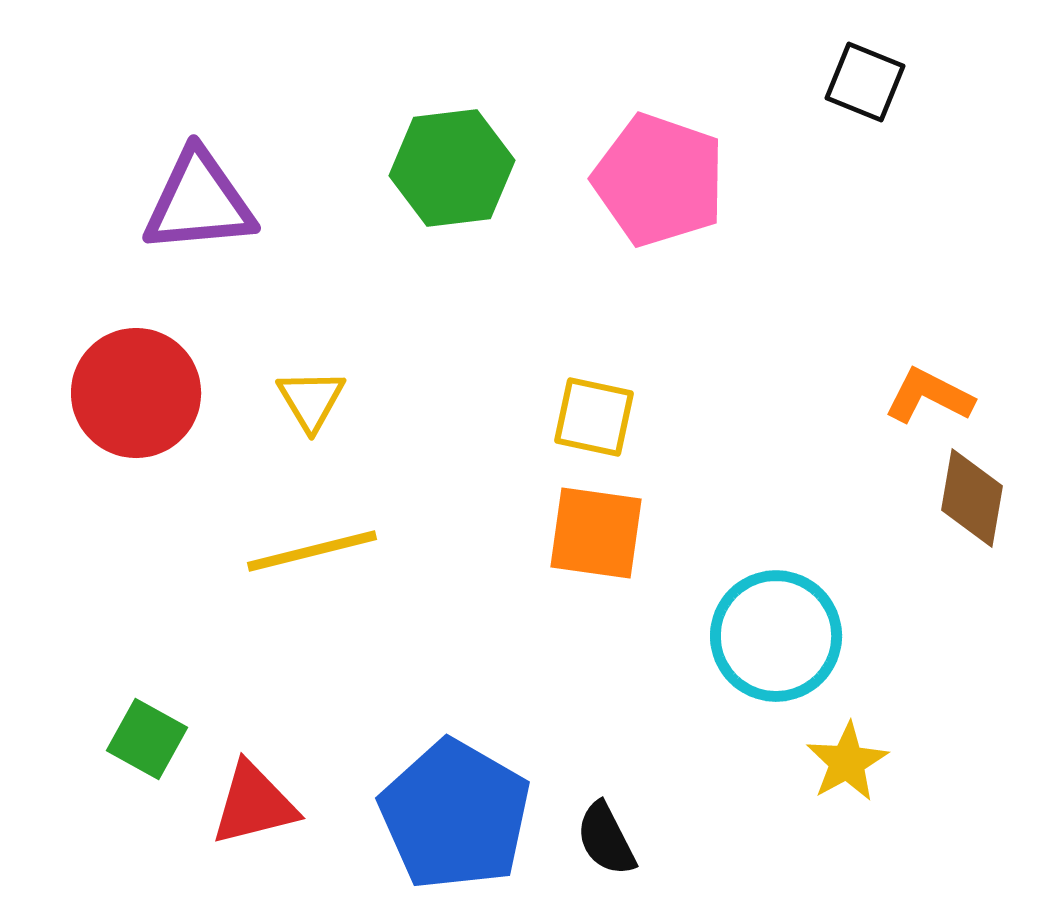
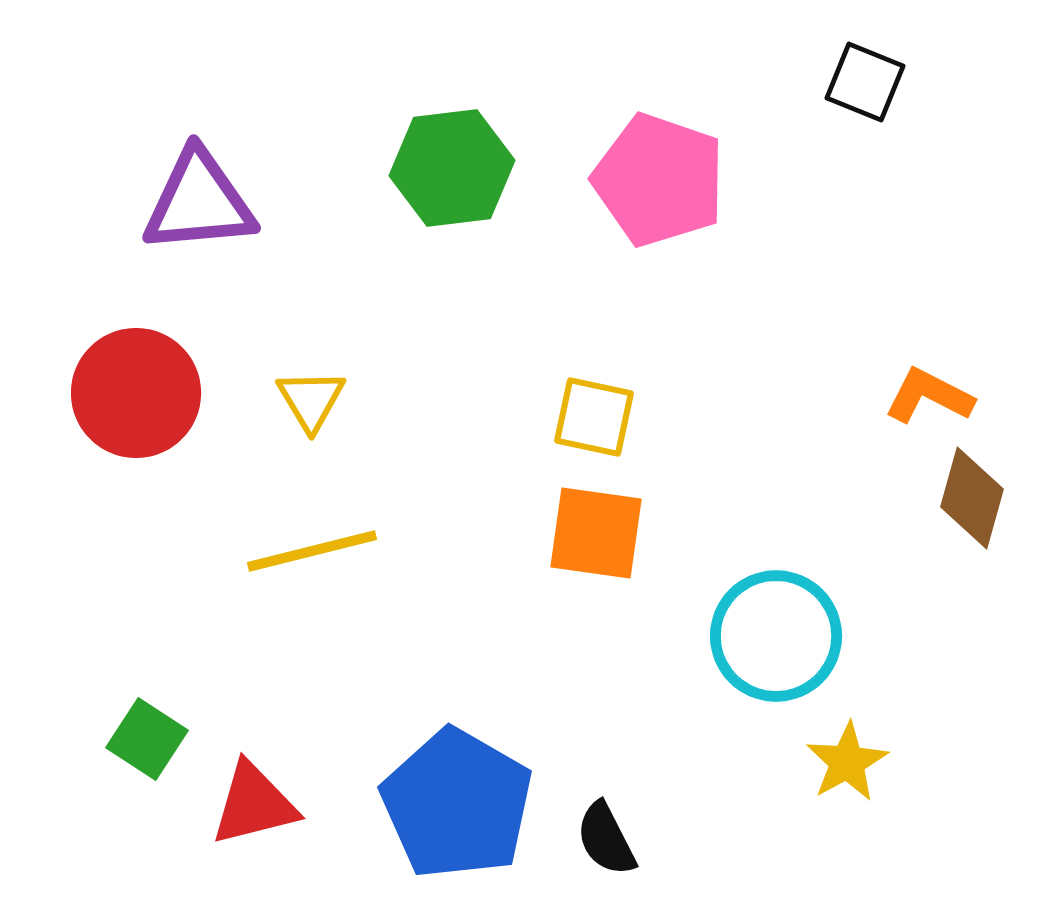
brown diamond: rotated 6 degrees clockwise
green square: rotated 4 degrees clockwise
blue pentagon: moved 2 px right, 11 px up
